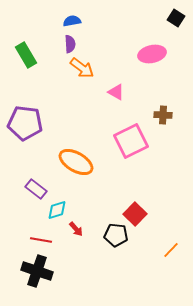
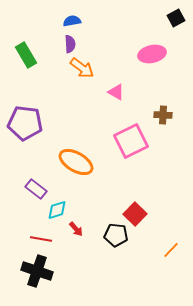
black square: rotated 30 degrees clockwise
red line: moved 1 px up
